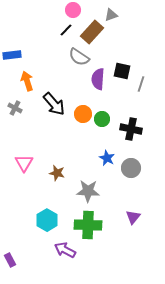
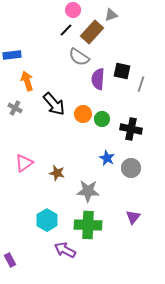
pink triangle: rotated 24 degrees clockwise
